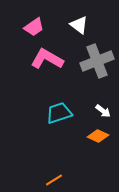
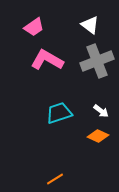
white triangle: moved 11 px right
pink L-shape: moved 1 px down
white arrow: moved 2 px left
orange line: moved 1 px right, 1 px up
